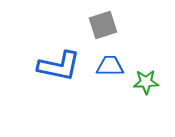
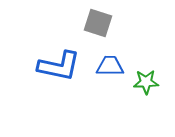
gray square: moved 5 px left, 2 px up; rotated 36 degrees clockwise
